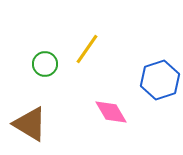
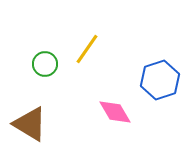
pink diamond: moved 4 px right
